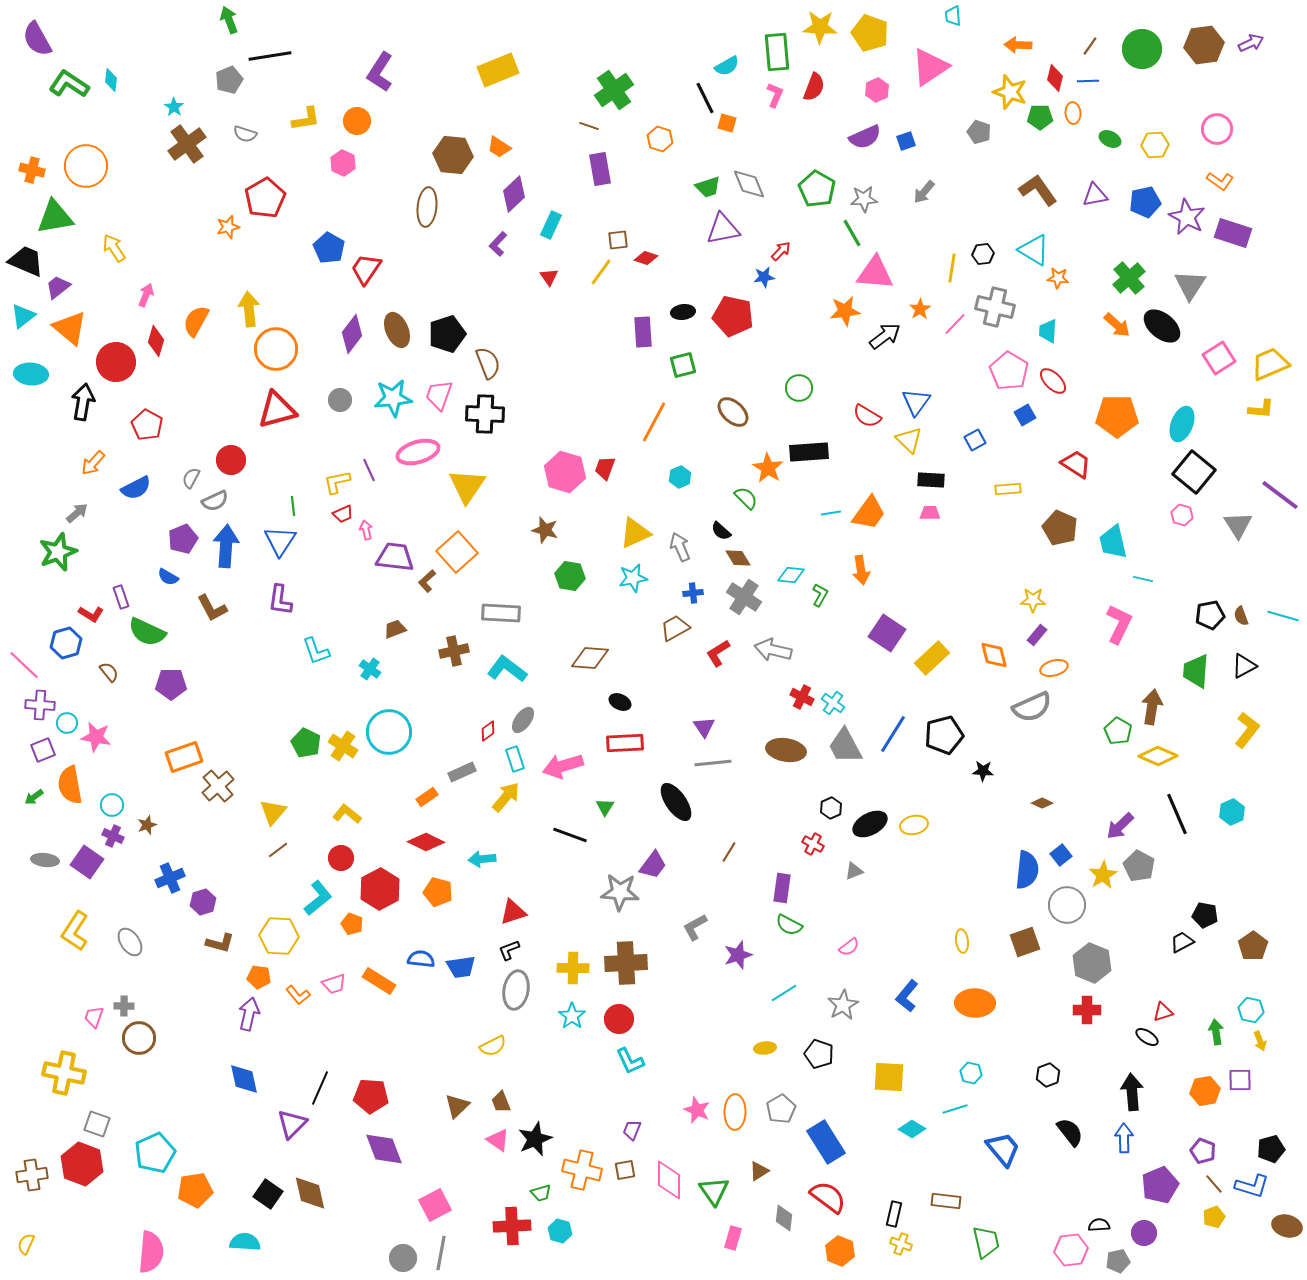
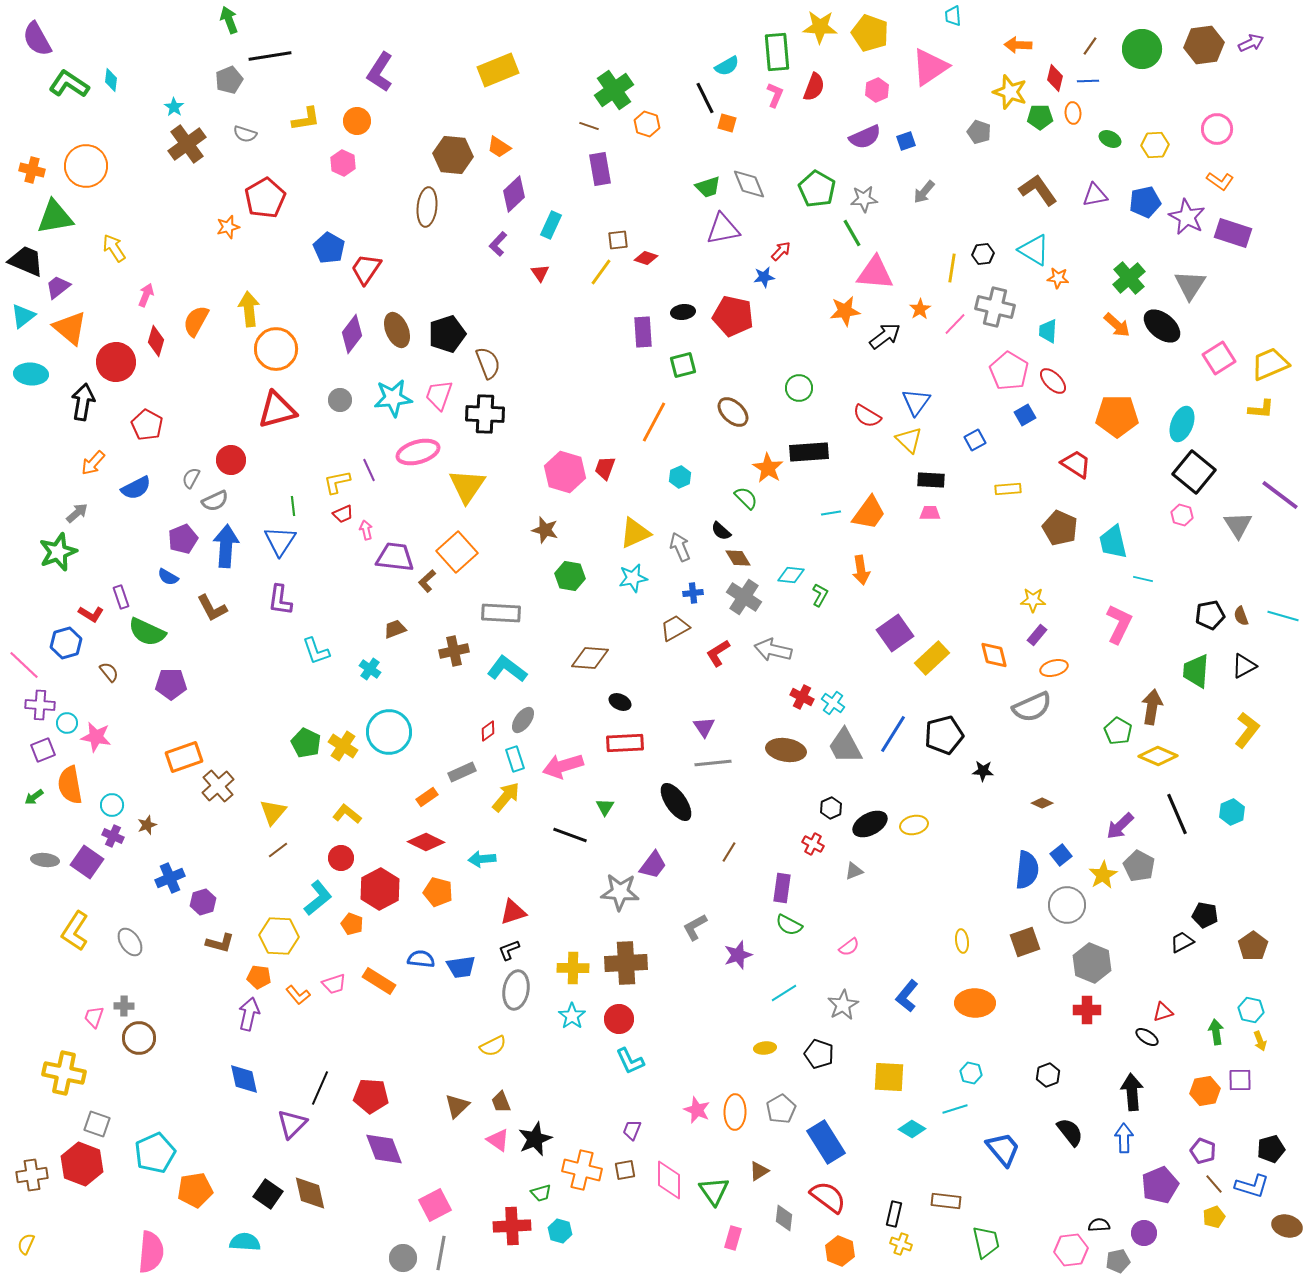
orange hexagon at (660, 139): moved 13 px left, 15 px up
red triangle at (549, 277): moved 9 px left, 4 px up
purple square at (887, 633): moved 8 px right; rotated 21 degrees clockwise
